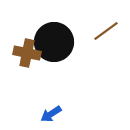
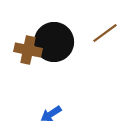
brown line: moved 1 px left, 2 px down
brown cross: moved 1 px right, 3 px up
